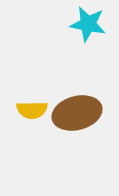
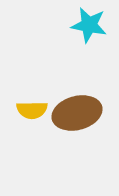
cyan star: moved 1 px right, 1 px down
